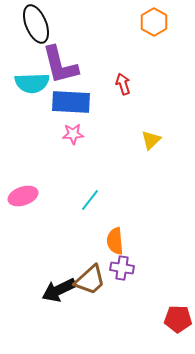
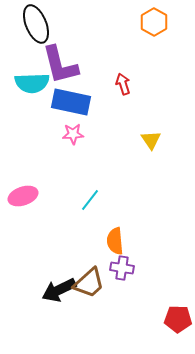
blue rectangle: rotated 9 degrees clockwise
yellow triangle: rotated 20 degrees counterclockwise
brown trapezoid: moved 1 px left, 3 px down
